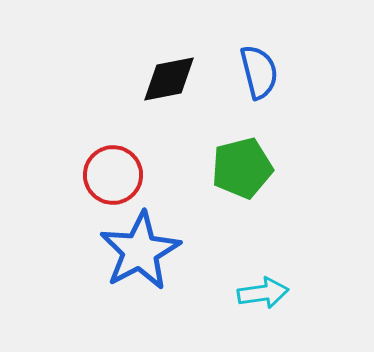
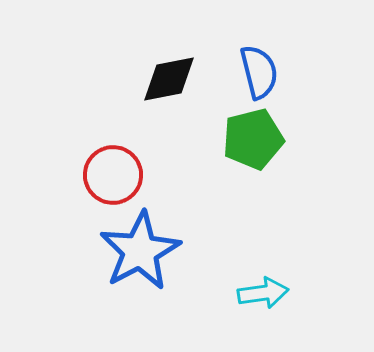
green pentagon: moved 11 px right, 29 px up
